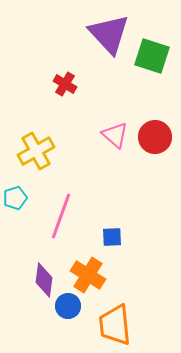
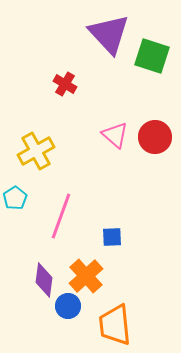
cyan pentagon: rotated 15 degrees counterclockwise
orange cross: moved 2 px left, 1 px down; rotated 16 degrees clockwise
